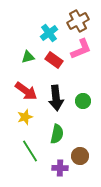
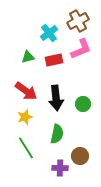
red rectangle: rotated 48 degrees counterclockwise
green circle: moved 3 px down
green line: moved 4 px left, 3 px up
